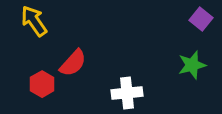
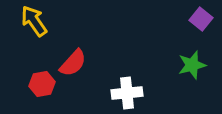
red hexagon: rotated 20 degrees clockwise
